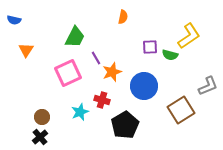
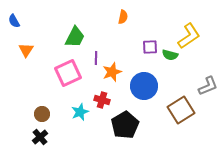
blue semicircle: moved 1 px down; rotated 48 degrees clockwise
purple line: rotated 32 degrees clockwise
brown circle: moved 3 px up
